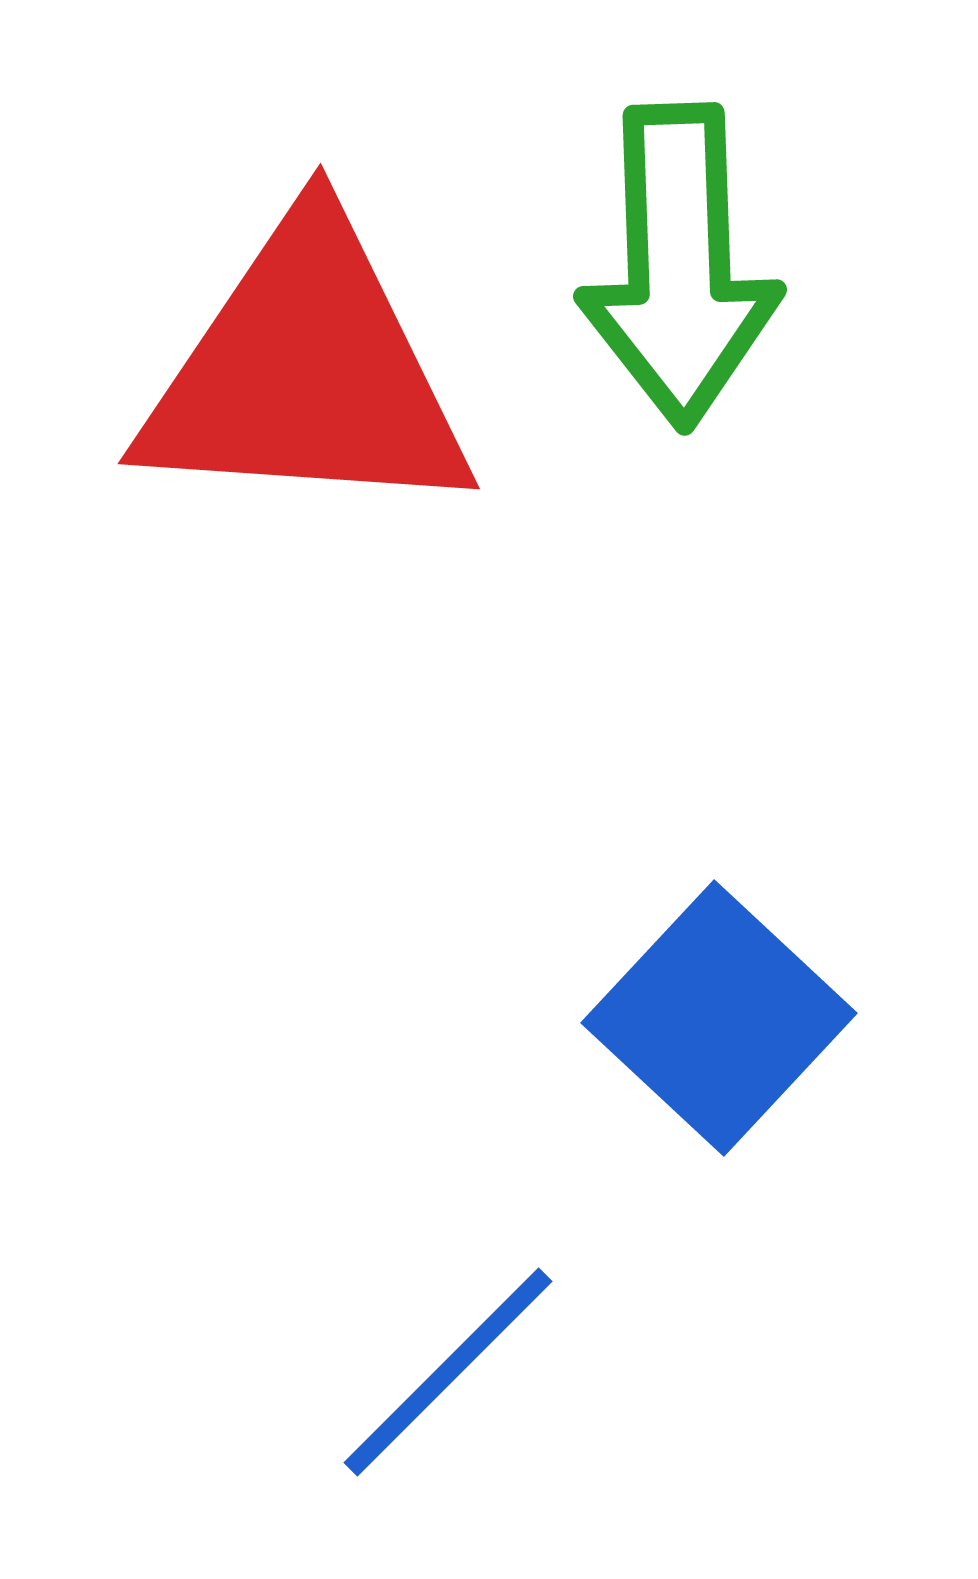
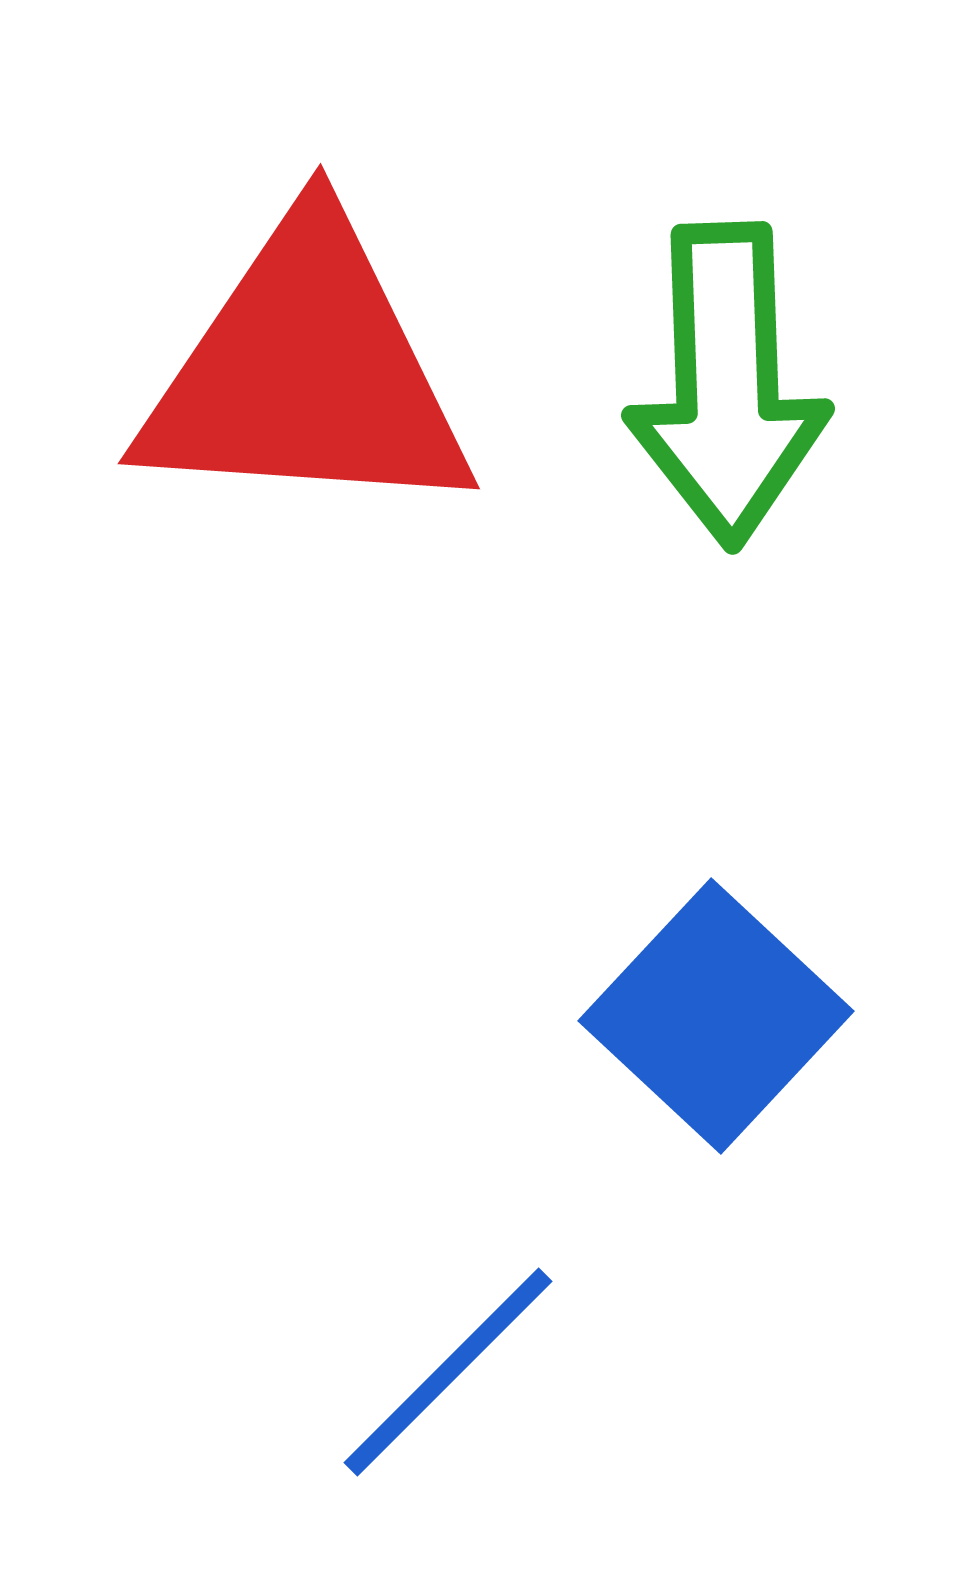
green arrow: moved 48 px right, 119 px down
blue square: moved 3 px left, 2 px up
